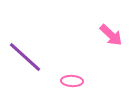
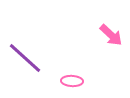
purple line: moved 1 px down
